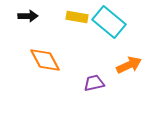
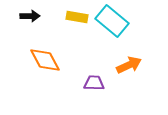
black arrow: moved 2 px right
cyan rectangle: moved 3 px right, 1 px up
purple trapezoid: rotated 15 degrees clockwise
